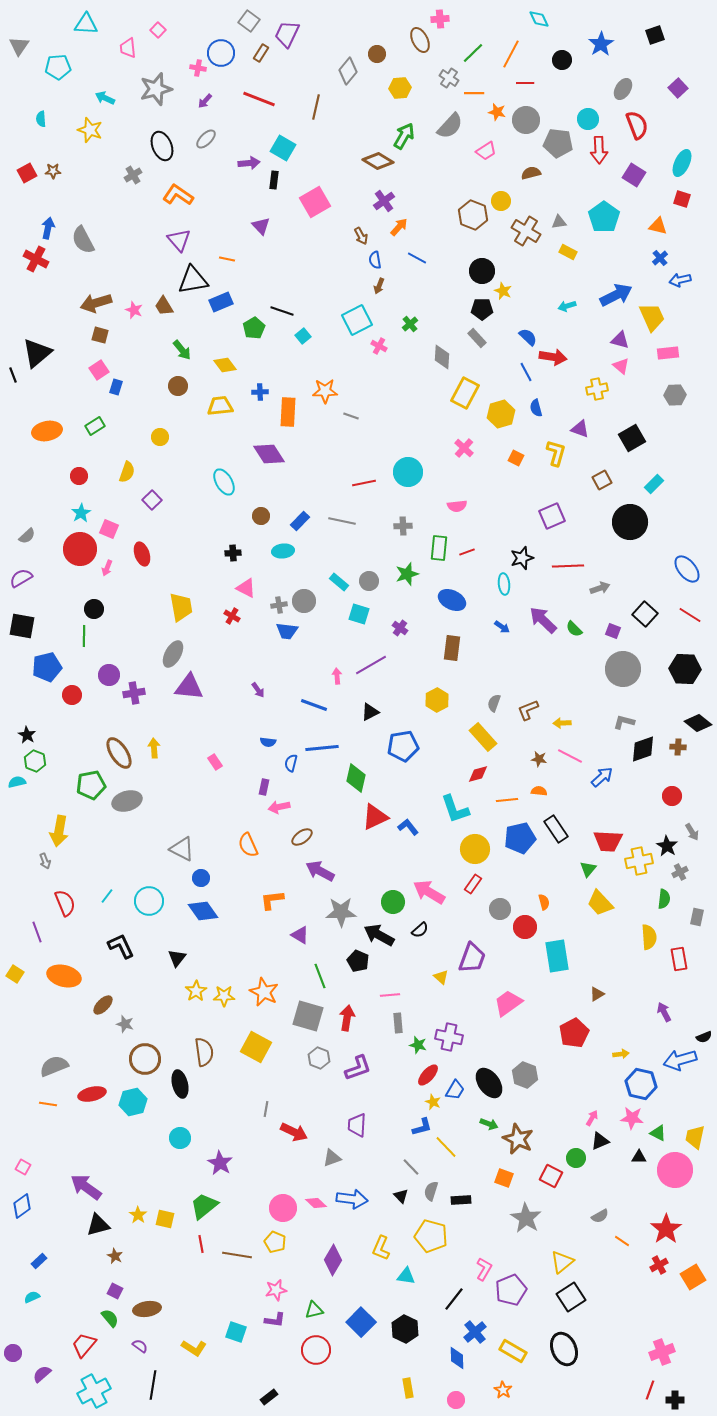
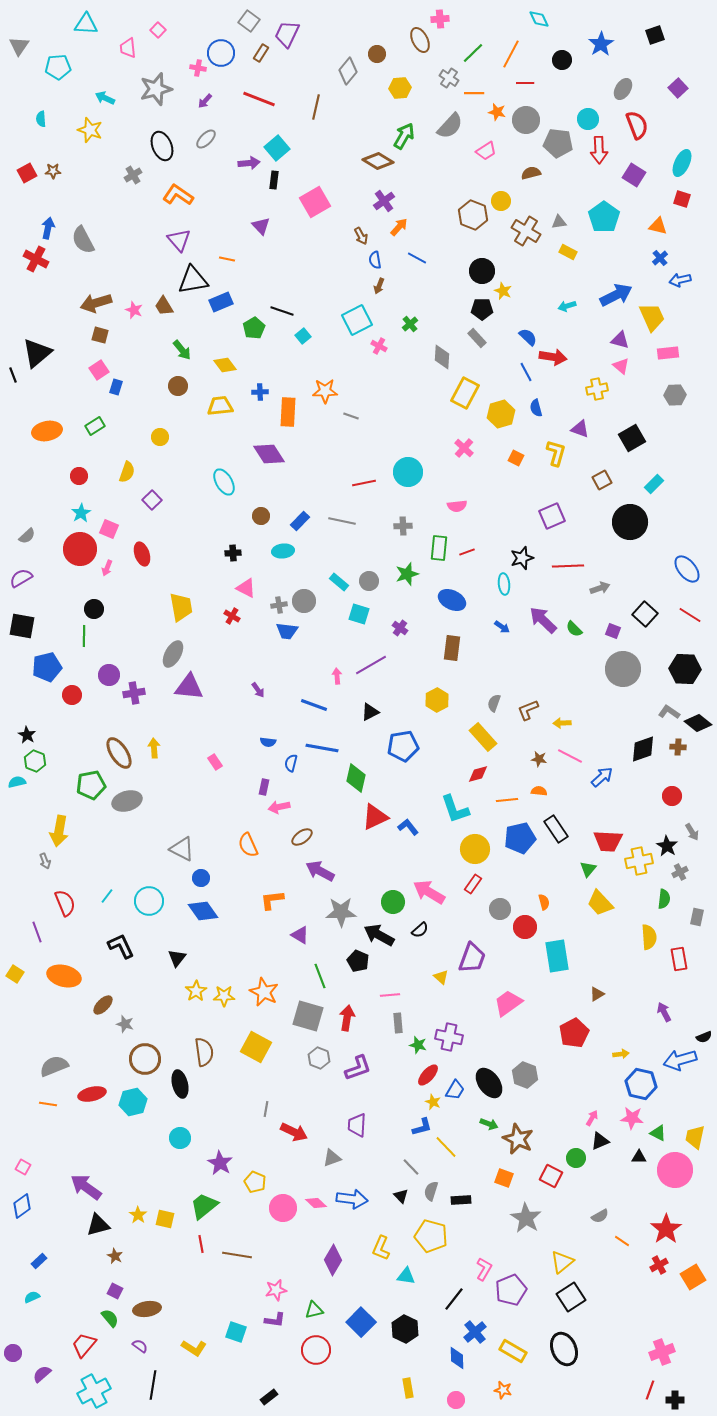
cyan square at (283, 148): moved 6 px left; rotated 20 degrees clockwise
gray L-shape at (624, 722): moved 45 px right, 10 px up; rotated 20 degrees clockwise
blue line at (322, 748): rotated 16 degrees clockwise
yellow pentagon at (275, 1242): moved 20 px left, 60 px up
orange star at (503, 1390): rotated 18 degrees counterclockwise
